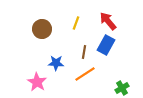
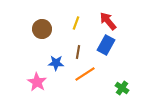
brown line: moved 6 px left
green cross: rotated 24 degrees counterclockwise
